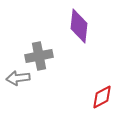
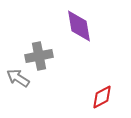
purple diamond: rotated 16 degrees counterclockwise
gray arrow: rotated 40 degrees clockwise
